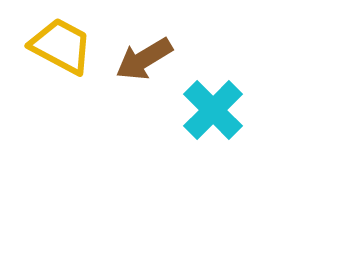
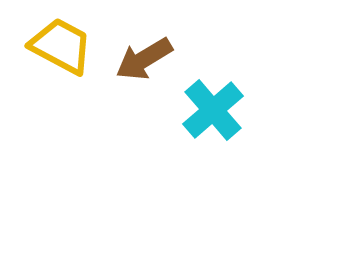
cyan cross: rotated 4 degrees clockwise
